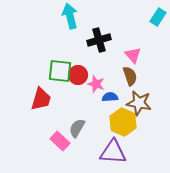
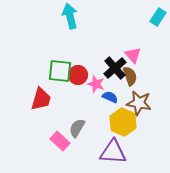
black cross: moved 16 px right, 28 px down; rotated 25 degrees counterclockwise
blue semicircle: rotated 28 degrees clockwise
